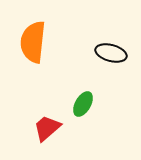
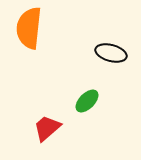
orange semicircle: moved 4 px left, 14 px up
green ellipse: moved 4 px right, 3 px up; rotated 15 degrees clockwise
